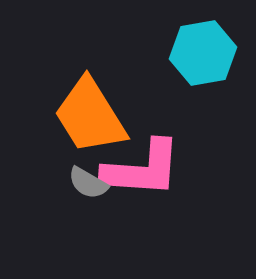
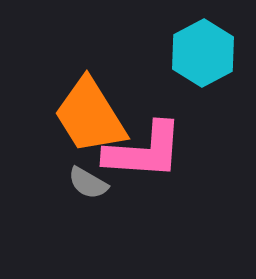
cyan hexagon: rotated 18 degrees counterclockwise
pink L-shape: moved 2 px right, 18 px up
